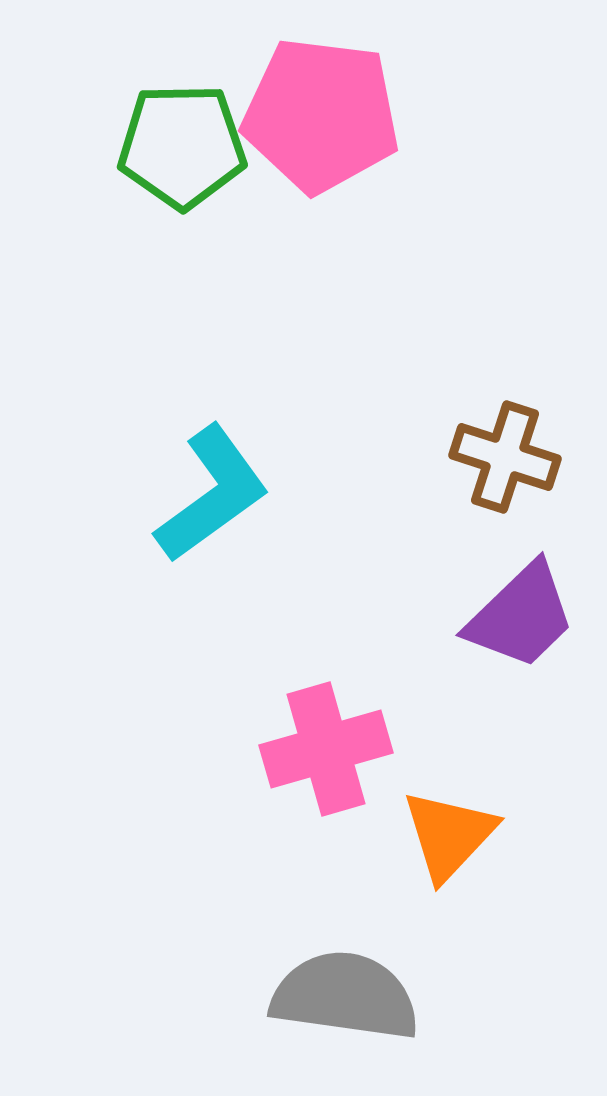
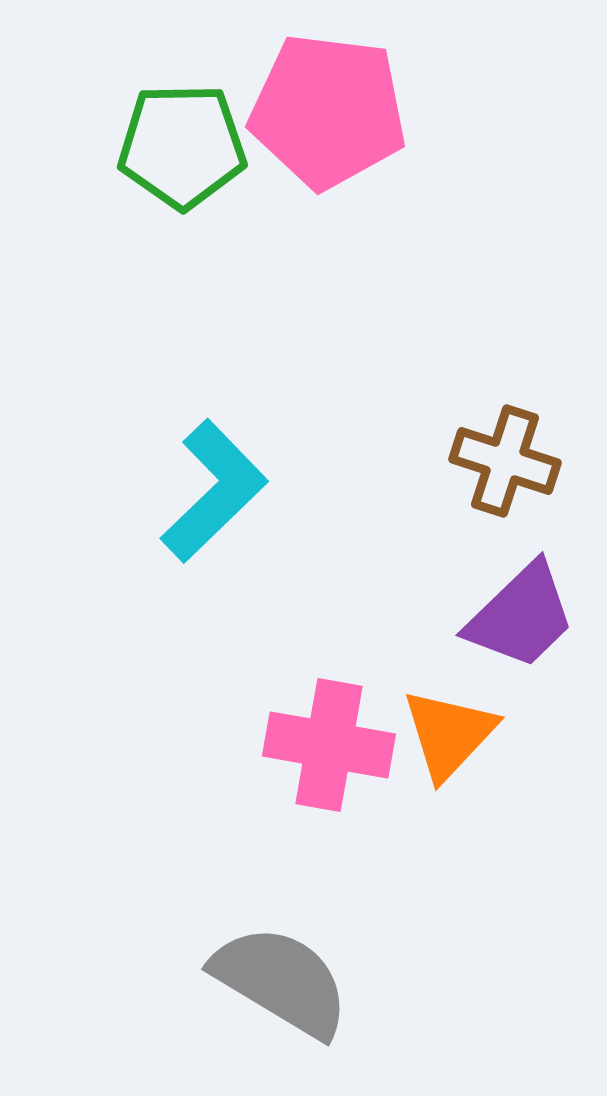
pink pentagon: moved 7 px right, 4 px up
brown cross: moved 4 px down
cyan L-shape: moved 2 px right, 3 px up; rotated 8 degrees counterclockwise
pink cross: moved 3 px right, 4 px up; rotated 26 degrees clockwise
orange triangle: moved 101 px up
gray semicircle: moved 64 px left, 15 px up; rotated 23 degrees clockwise
